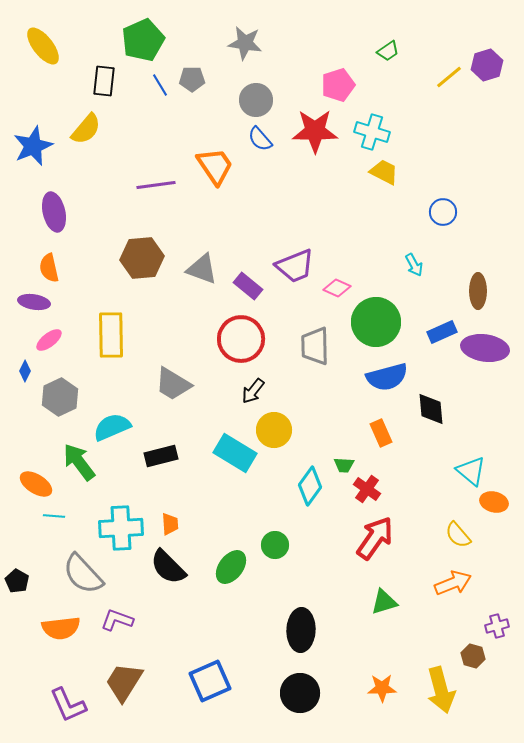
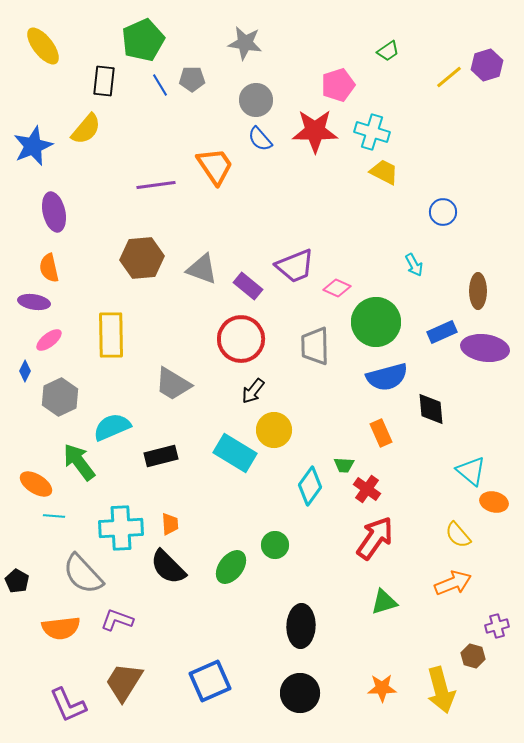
black ellipse at (301, 630): moved 4 px up
